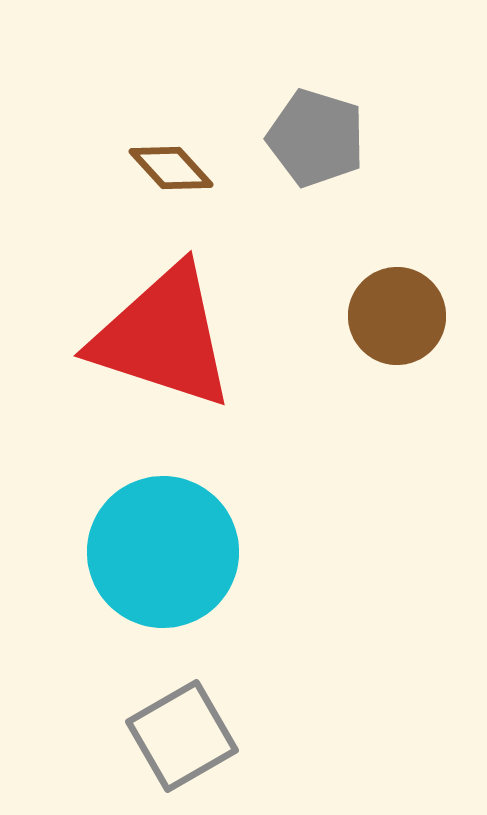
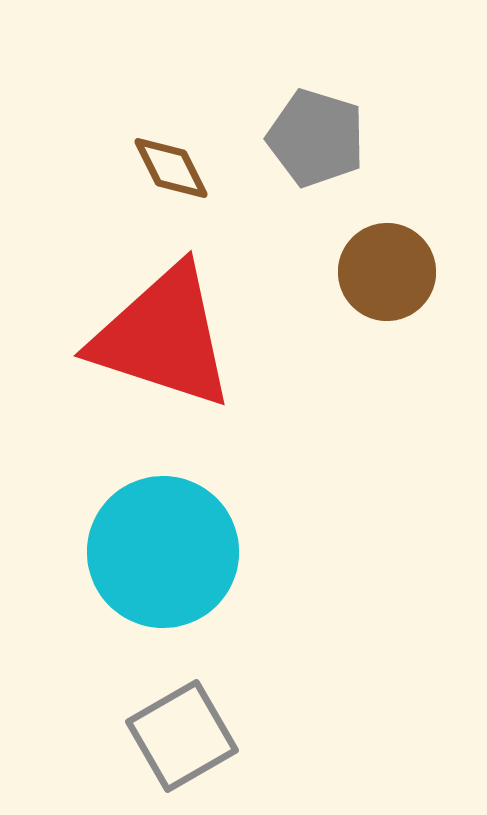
brown diamond: rotated 16 degrees clockwise
brown circle: moved 10 px left, 44 px up
